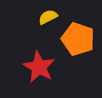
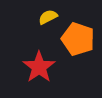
red star: rotated 8 degrees clockwise
